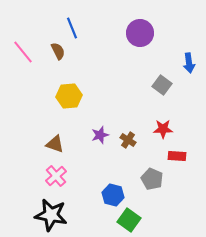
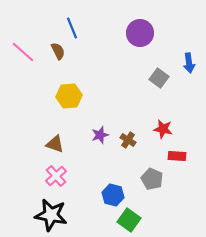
pink line: rotated 10 degrees counterclockwise
gray square: moved 3 px left, 7 px up
red star: rotated 12 degrees clockwise
